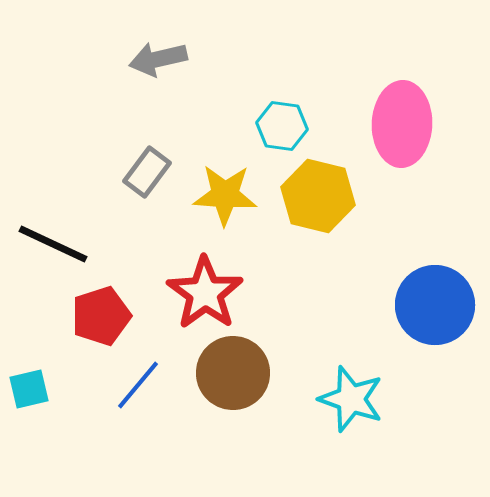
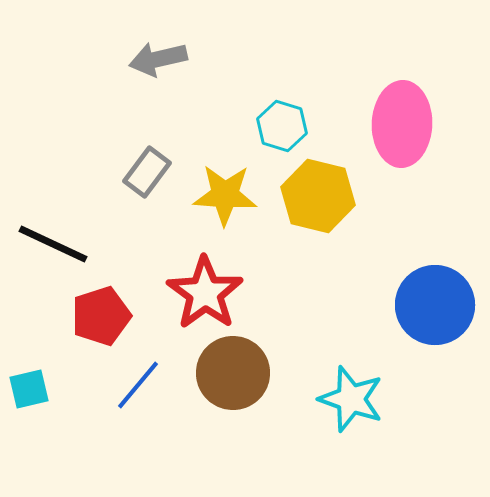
cyan hexagon: rotated 9 degrees clockwise
